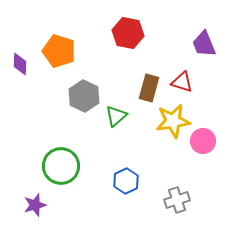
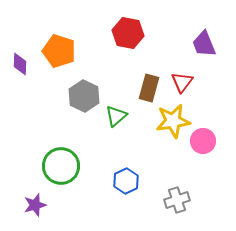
red triangle: rotated 50 degrees clockwise
